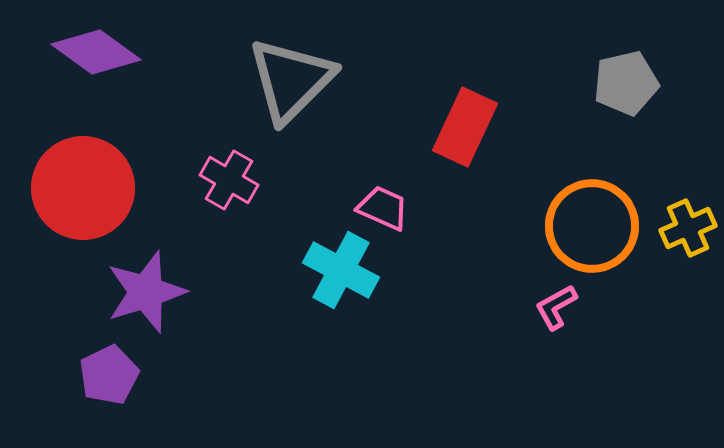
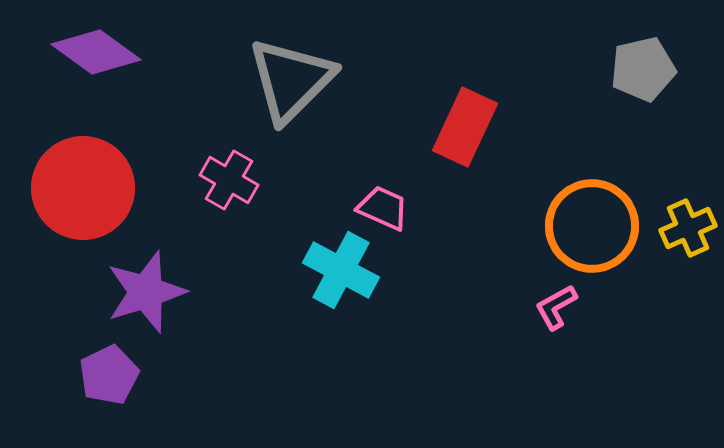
gray pentagon: moved 17 px right, 14 px up
